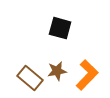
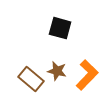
brown star: rotated 24 degrees clockwise
brown rectangle: moved 1 px right, 1 px down
